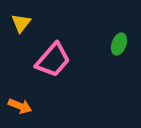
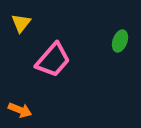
green ellipse: moved 1 px right, 3 px up
orange arrow: moved 4 px down
